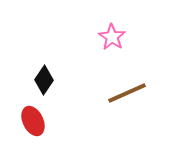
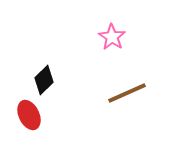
black diamond: rotated 12 degrees clockwise
red ellipse: moved 4 px left, 6 px up
